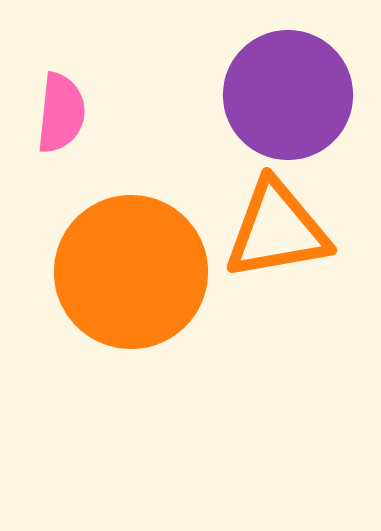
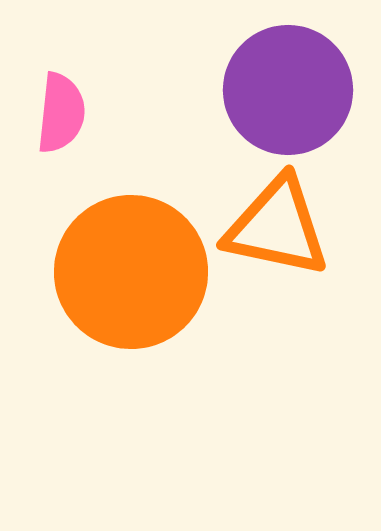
purple circle: moved 5 px up
orange triangle: moved 3 px up; rotated 22 degrees clockwise
